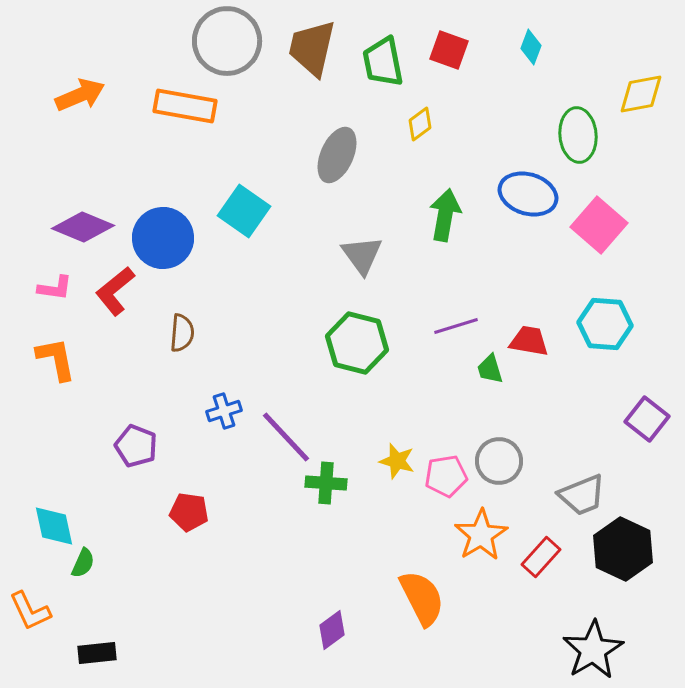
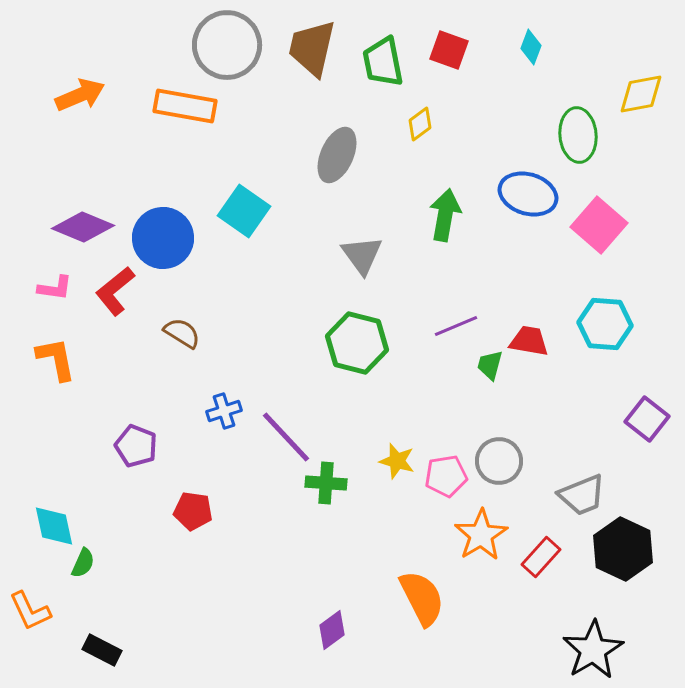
gray circle at (227, 41): moved 4 px down
purple line at (456, 326): rotated 6 degrees counterclockwise
brown semicircle at (182, 333): rotated 63 degrees counterclockwise
green trapezoid at (490, 369): moved 4 px up; rotated 32 degrees clockwise
red pentagon at (189, 512): moved 4 px right, 1 px up
black rectangle at (97, 653): moved 5 px right, 3 px up; rotated 33 degrees clockwise
